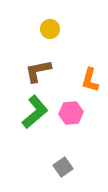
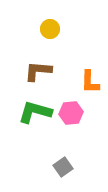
brown L-shape: rotated 16 degrees clockwise
orange L-shape: moved 2 px down; rotated 15 degrees counterclockwise
green L-shape: rotated 124 degrees counterclockwise
